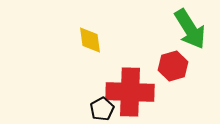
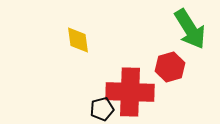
yellow diamond: moved 12 px left
red hexagon: moved 3 px left, 1 px down
black pentagon: rotated 15 degrees clockwise
